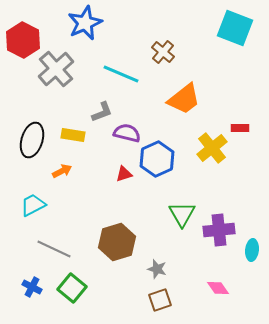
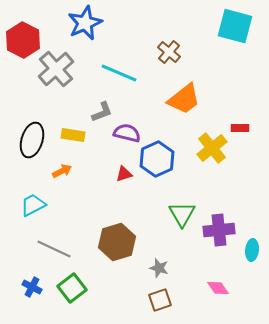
cyan square: moved 2 px up; rotated 6 degrees counterclockwise
brown cross: moved 6 px right
cyan line: moved 2 px left, 1 px up
gray star: moved 2 px right, 1 px up
green square: rotated 12 degrees clockwise
